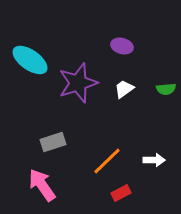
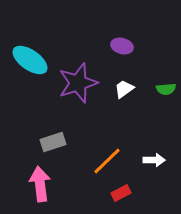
pink arrow: moved 2 px left, 1 px up; rotated 28 degrees clockwise
